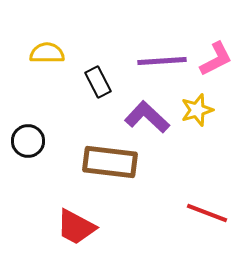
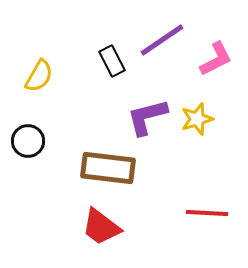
yellow semicircle: moved 8 px left, 23 px down; rotated 120 degrees clockwise
purple line: moved 21 px up; rotated 30 degrees counterclockwise
black rectangle: moved 14 px right, 21 px up
yellow star: moved 9 px down
purple L-shape: rotated 57 degrees counterclockwise
brown rectangle: moved 2 px left, 6 px down
red line: rotated 18 degrees counterclockwise
red trapezoid: moved 25 px right; rotated 9 degrees clockwise
